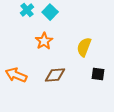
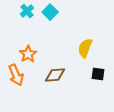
cyan cross: moved 1 px down
orange star: moved 16 px left, 13 px down
yellow semicircle: moved 1 px right, 1 px down
orange arrow: rotated 135 degrees counterclockwise
